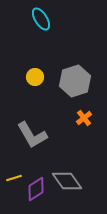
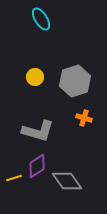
orange cross: rotated 35 degrees counterclockwise
gray L-shape: moved 6 px right, 4 px up; rotated 44 degrees counterclockwise
purple diamond: moved 1 px right, 23 px up
